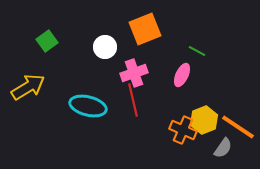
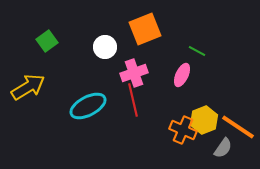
cyan ellipse: rotated 42 degrees counterclockwise
